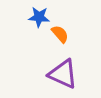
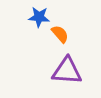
purple triangle: moved 4 px right, 3 px up; rotated 20 degrees counterclockwise
